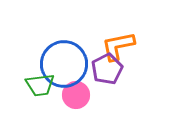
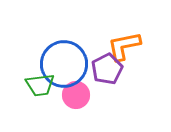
orange L-shape: moved 6 px right
